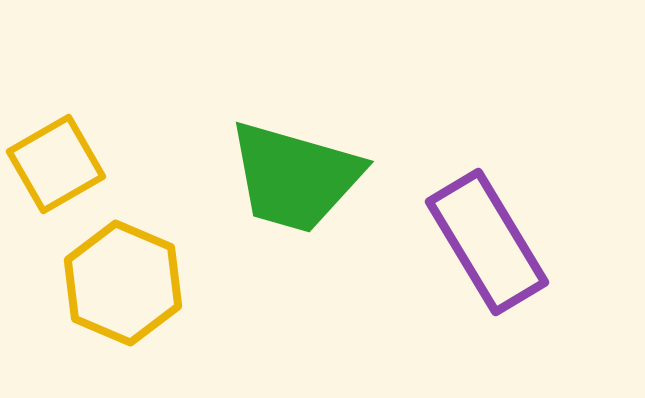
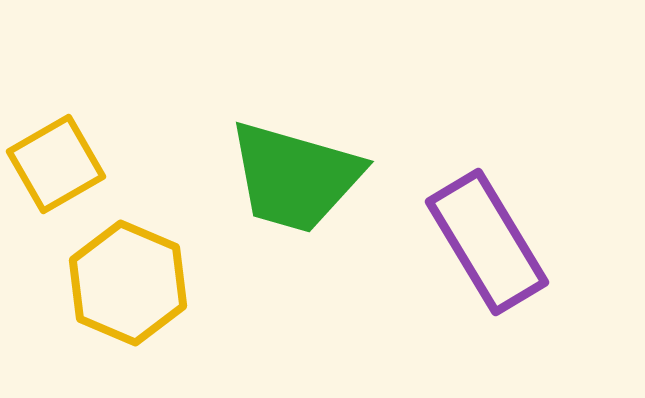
yellow hexagon: moved 5 px right
